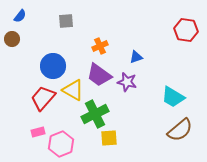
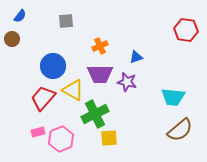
purple trapezoid: moved 1 px right, 1 px up; rotated 36 degrees counterclockwise
cyan trapezoid: rotated 25 degrees counterclockwise
pink hexagon: moved 5 px up
